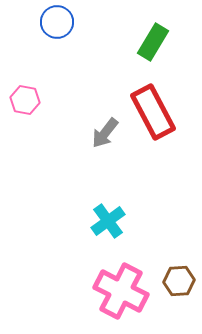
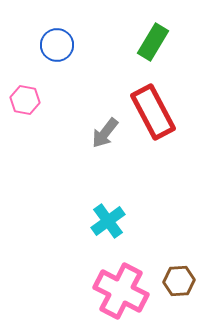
blue circle: moved 23 px down
